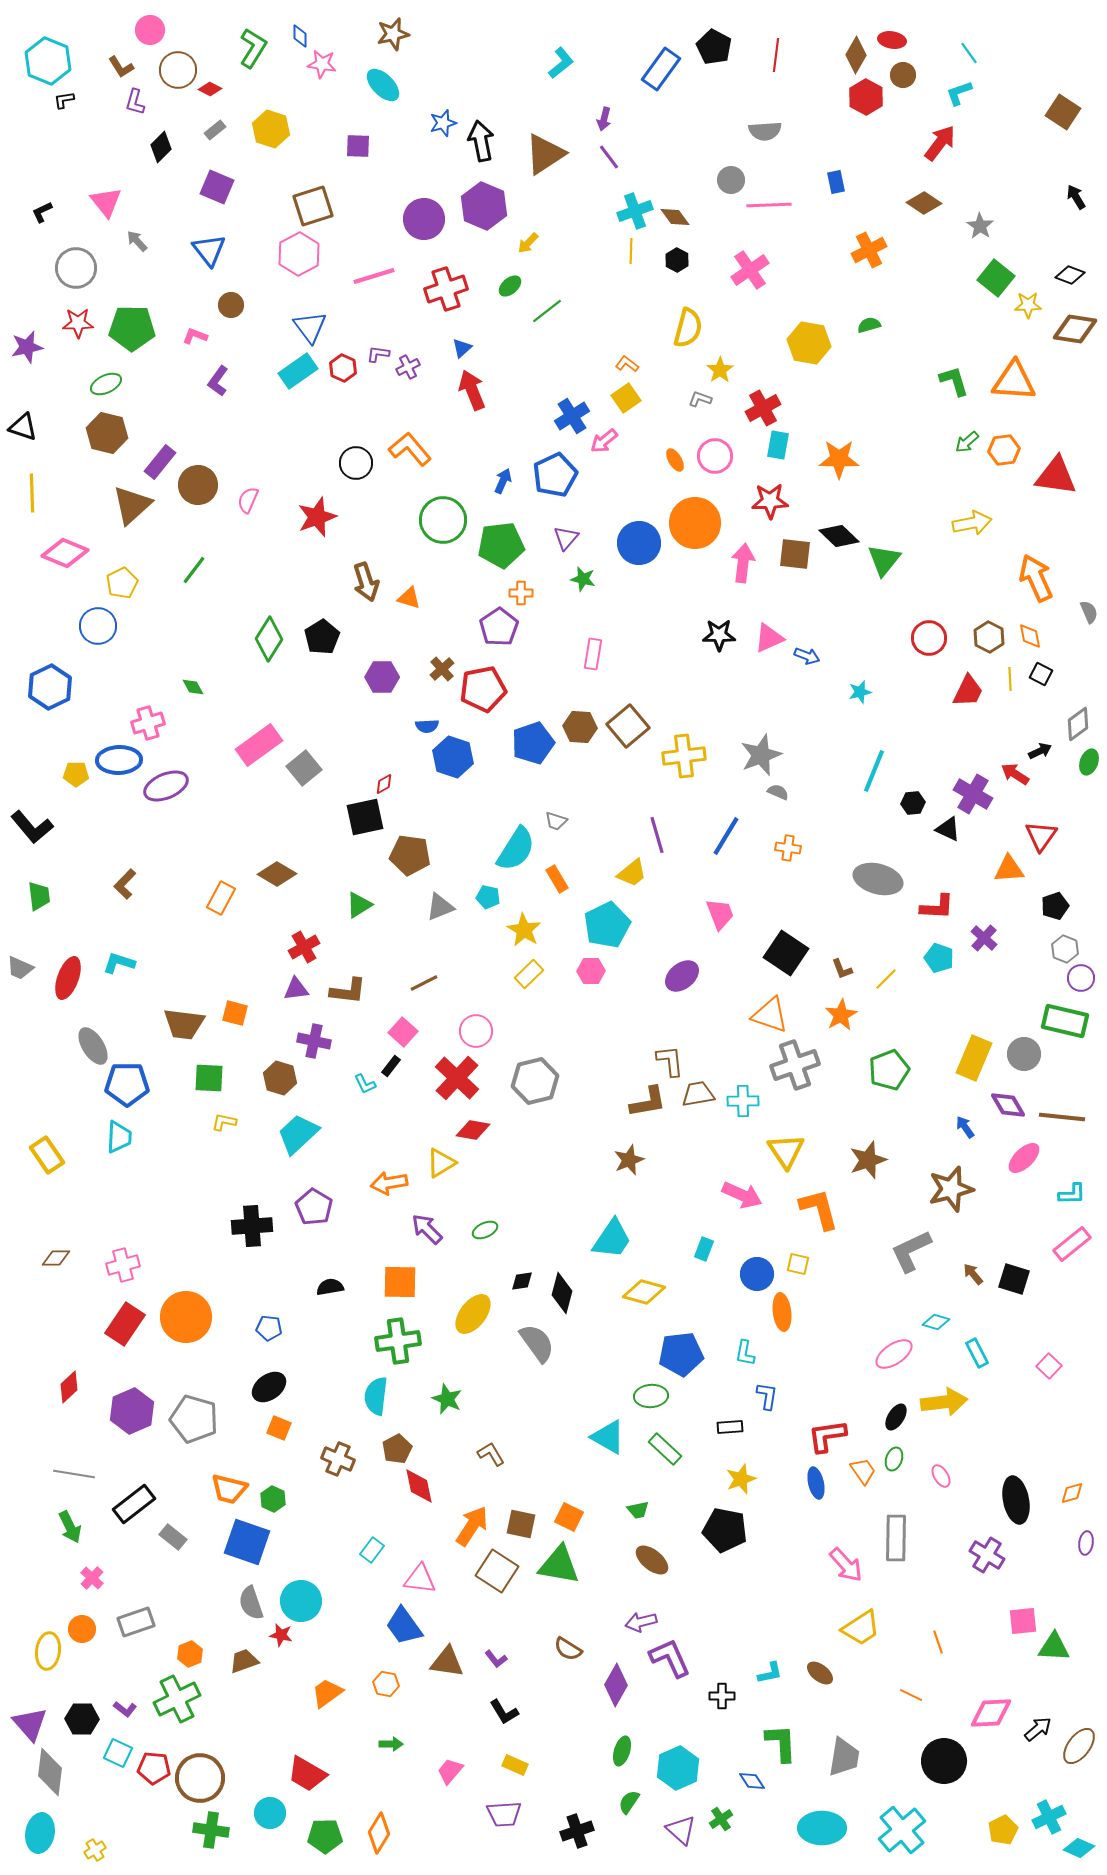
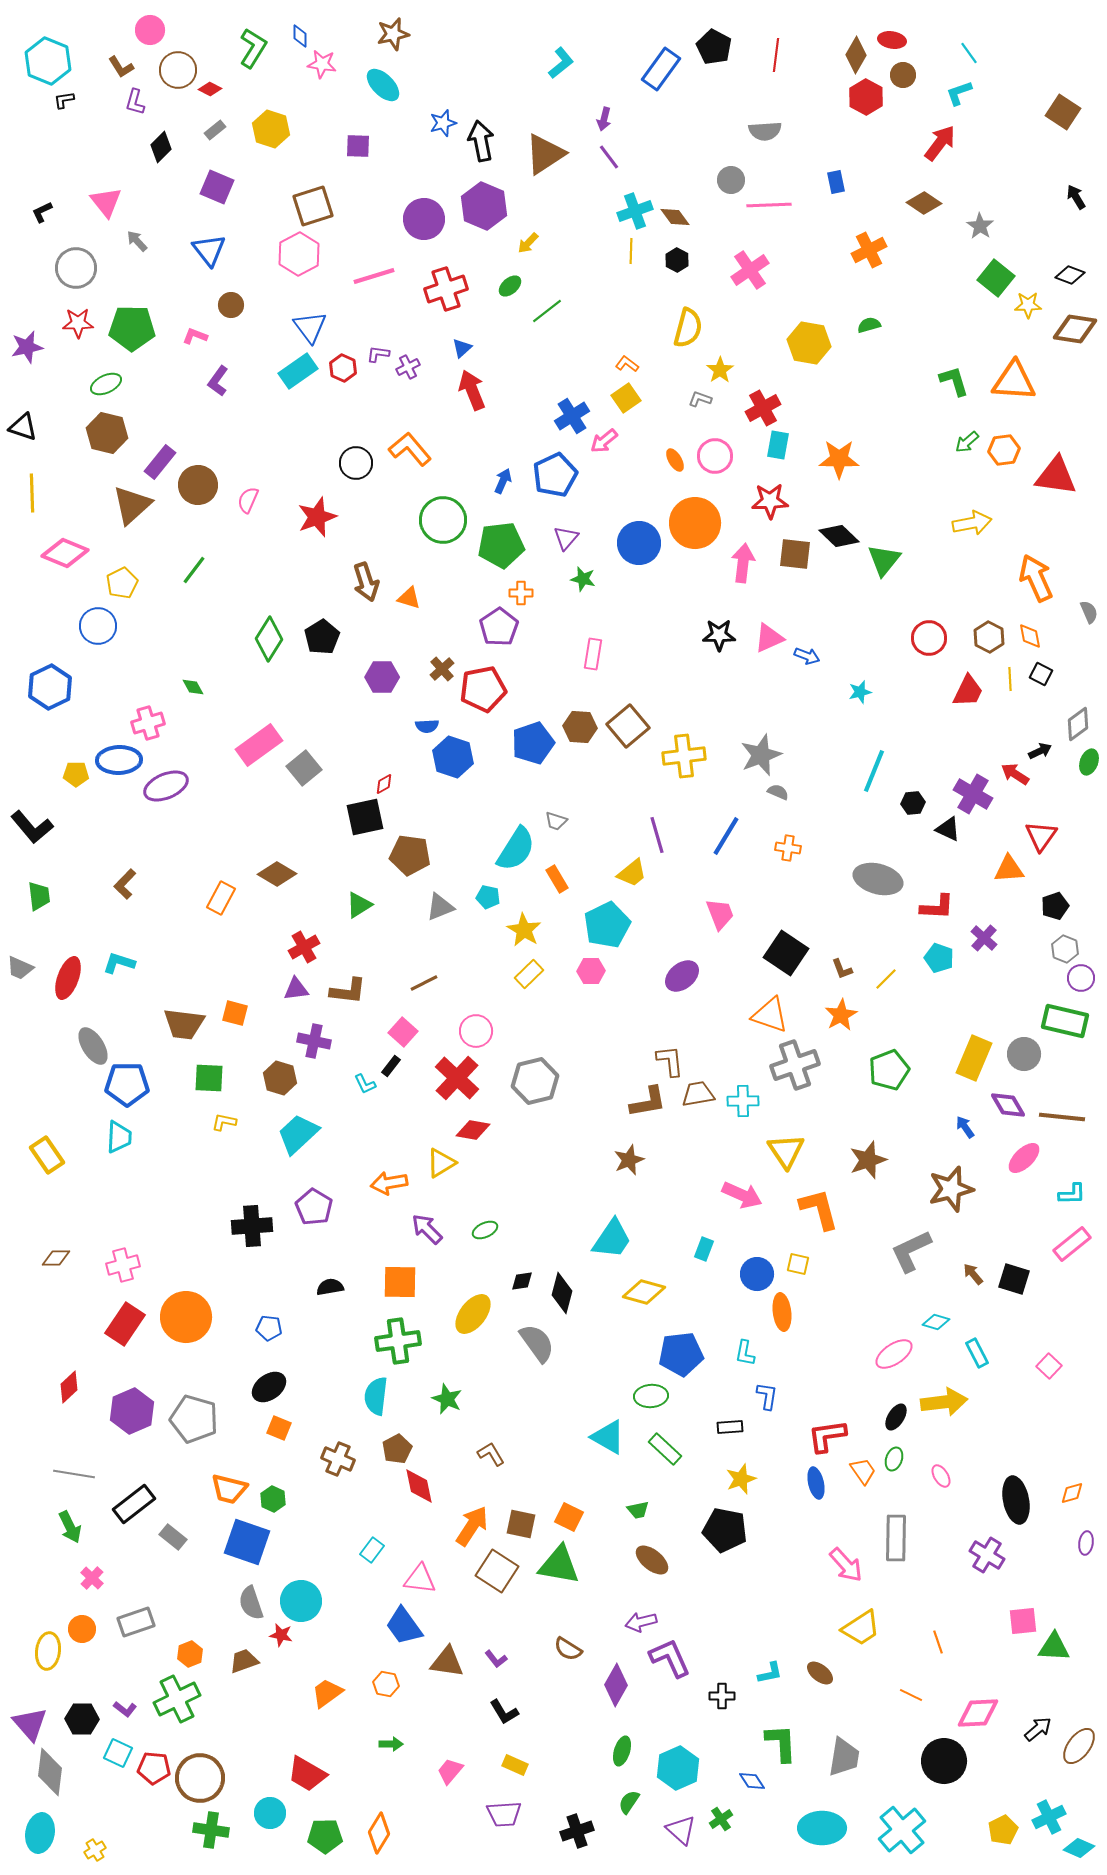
pink diamond at (991, 1713): moved 13 px left
